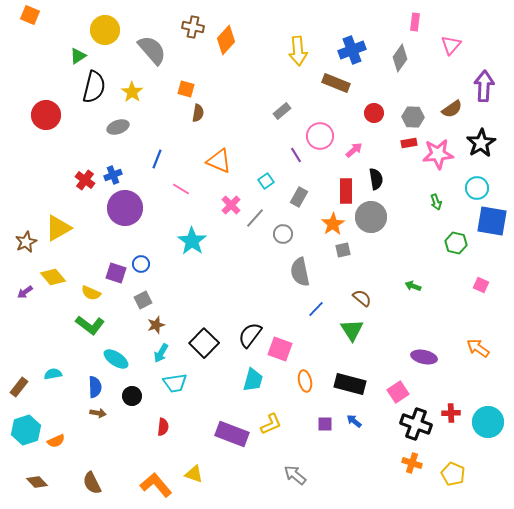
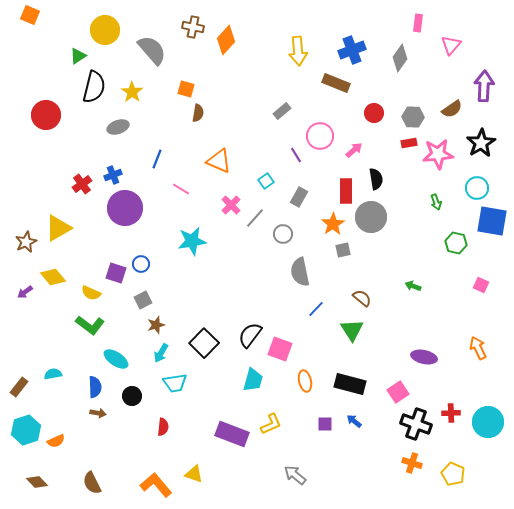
pink rectangle at (415, 22): moved 3 px right, 1 px down
red cross at (85, 180): moved 3 px left, 4 px down; rotated 18 degrees clockwise
cyan star at (192, 241): rotated 28 degrees clockwise
orange arrow at (478, 348): rotated 30 degrees clockwise
